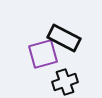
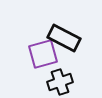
black cross: moved 5 px left
